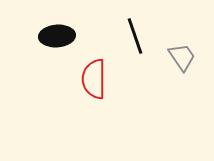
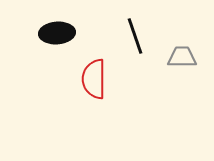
black ellipse: moved 3 px up
gray trapezoid: rotated 56 degrees counterclockwise
